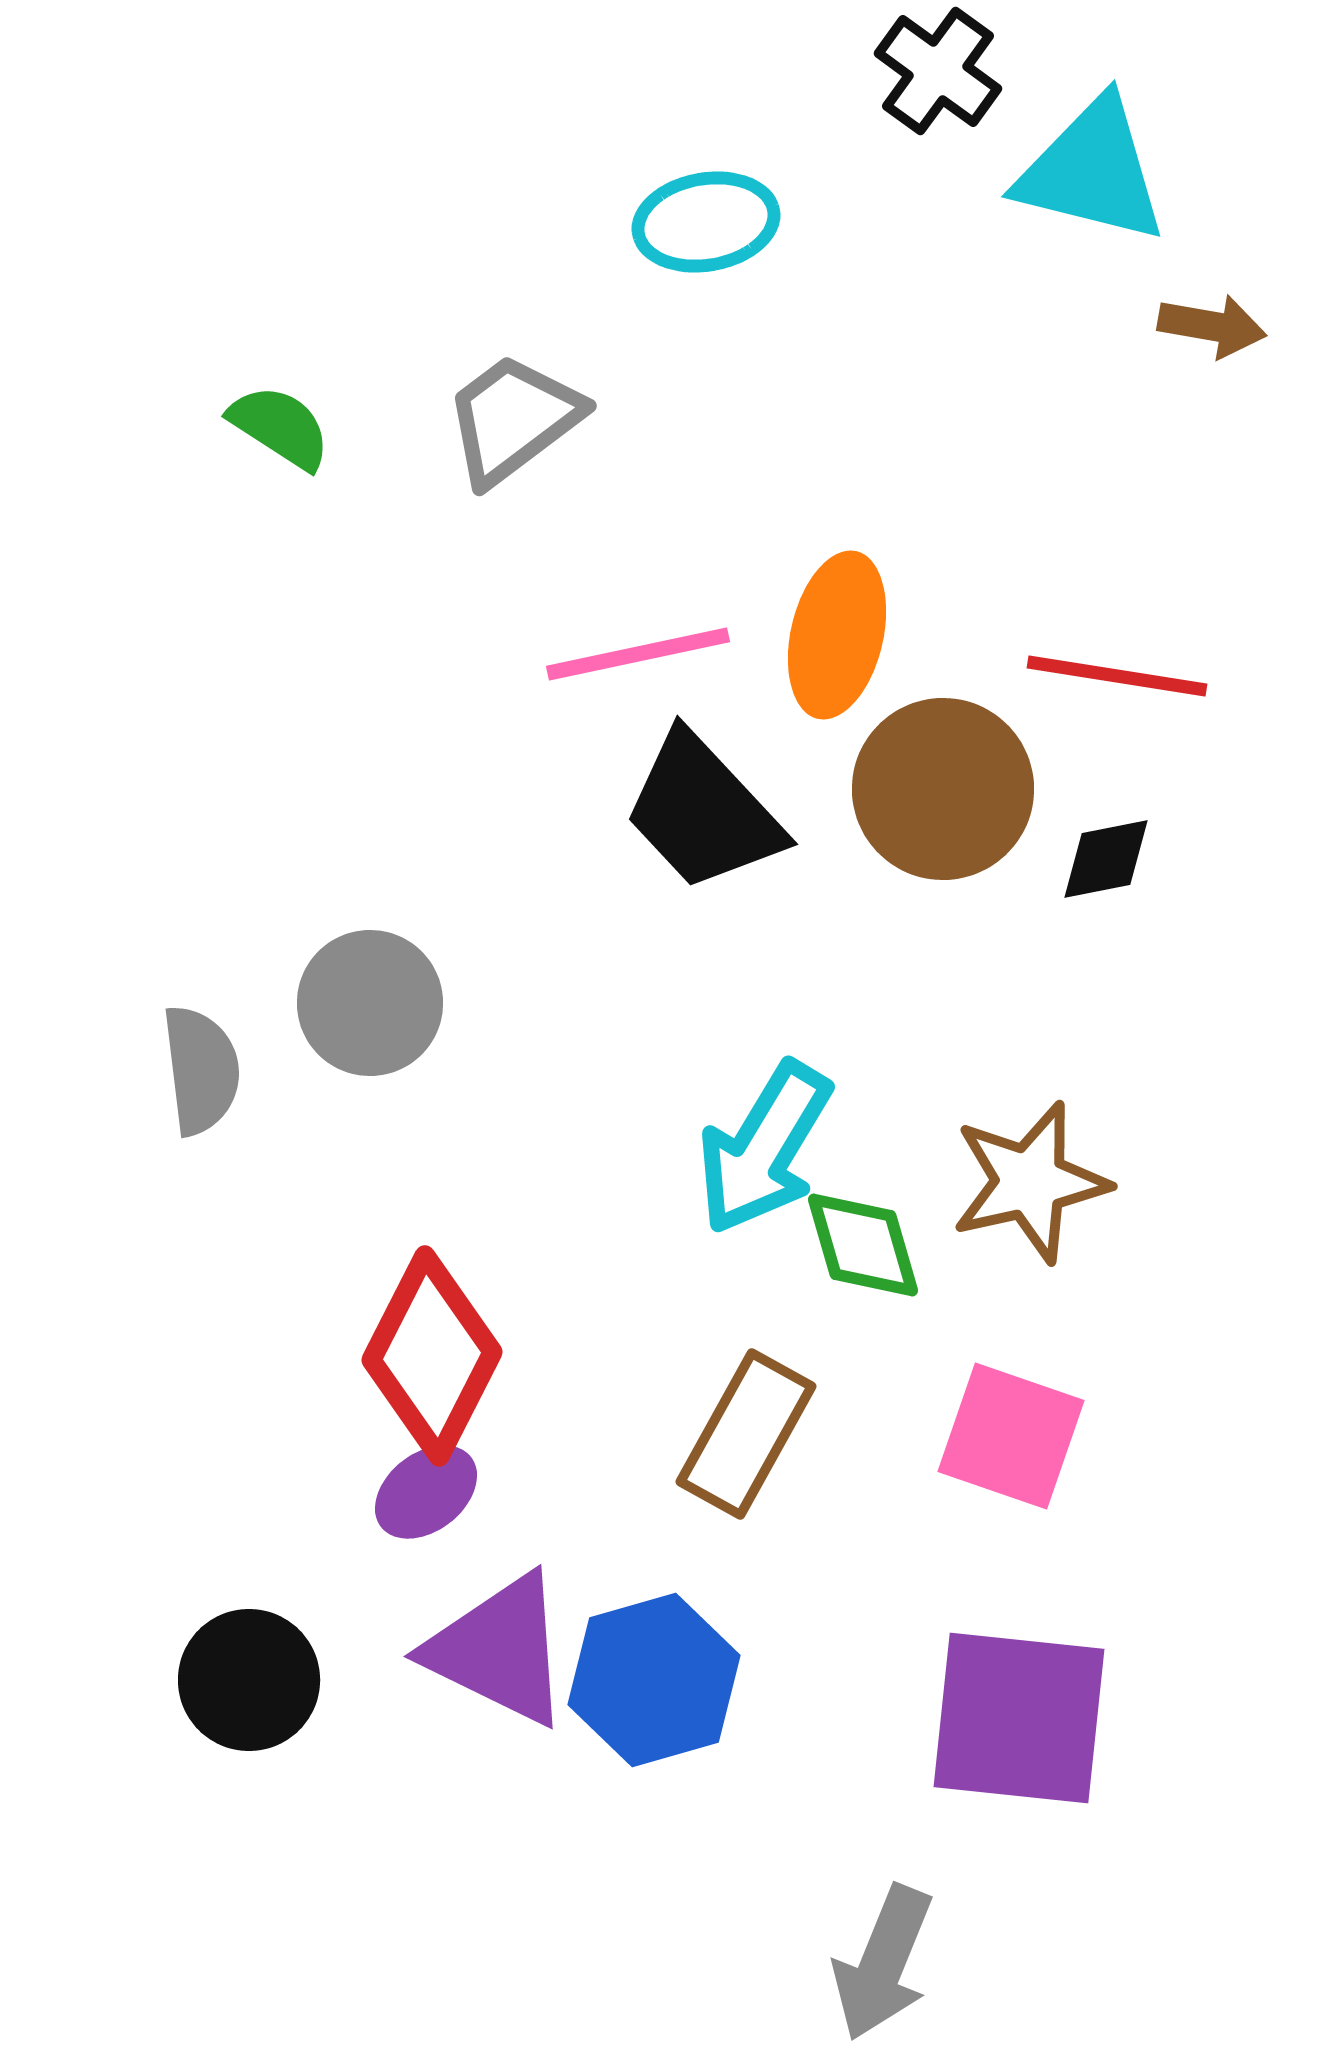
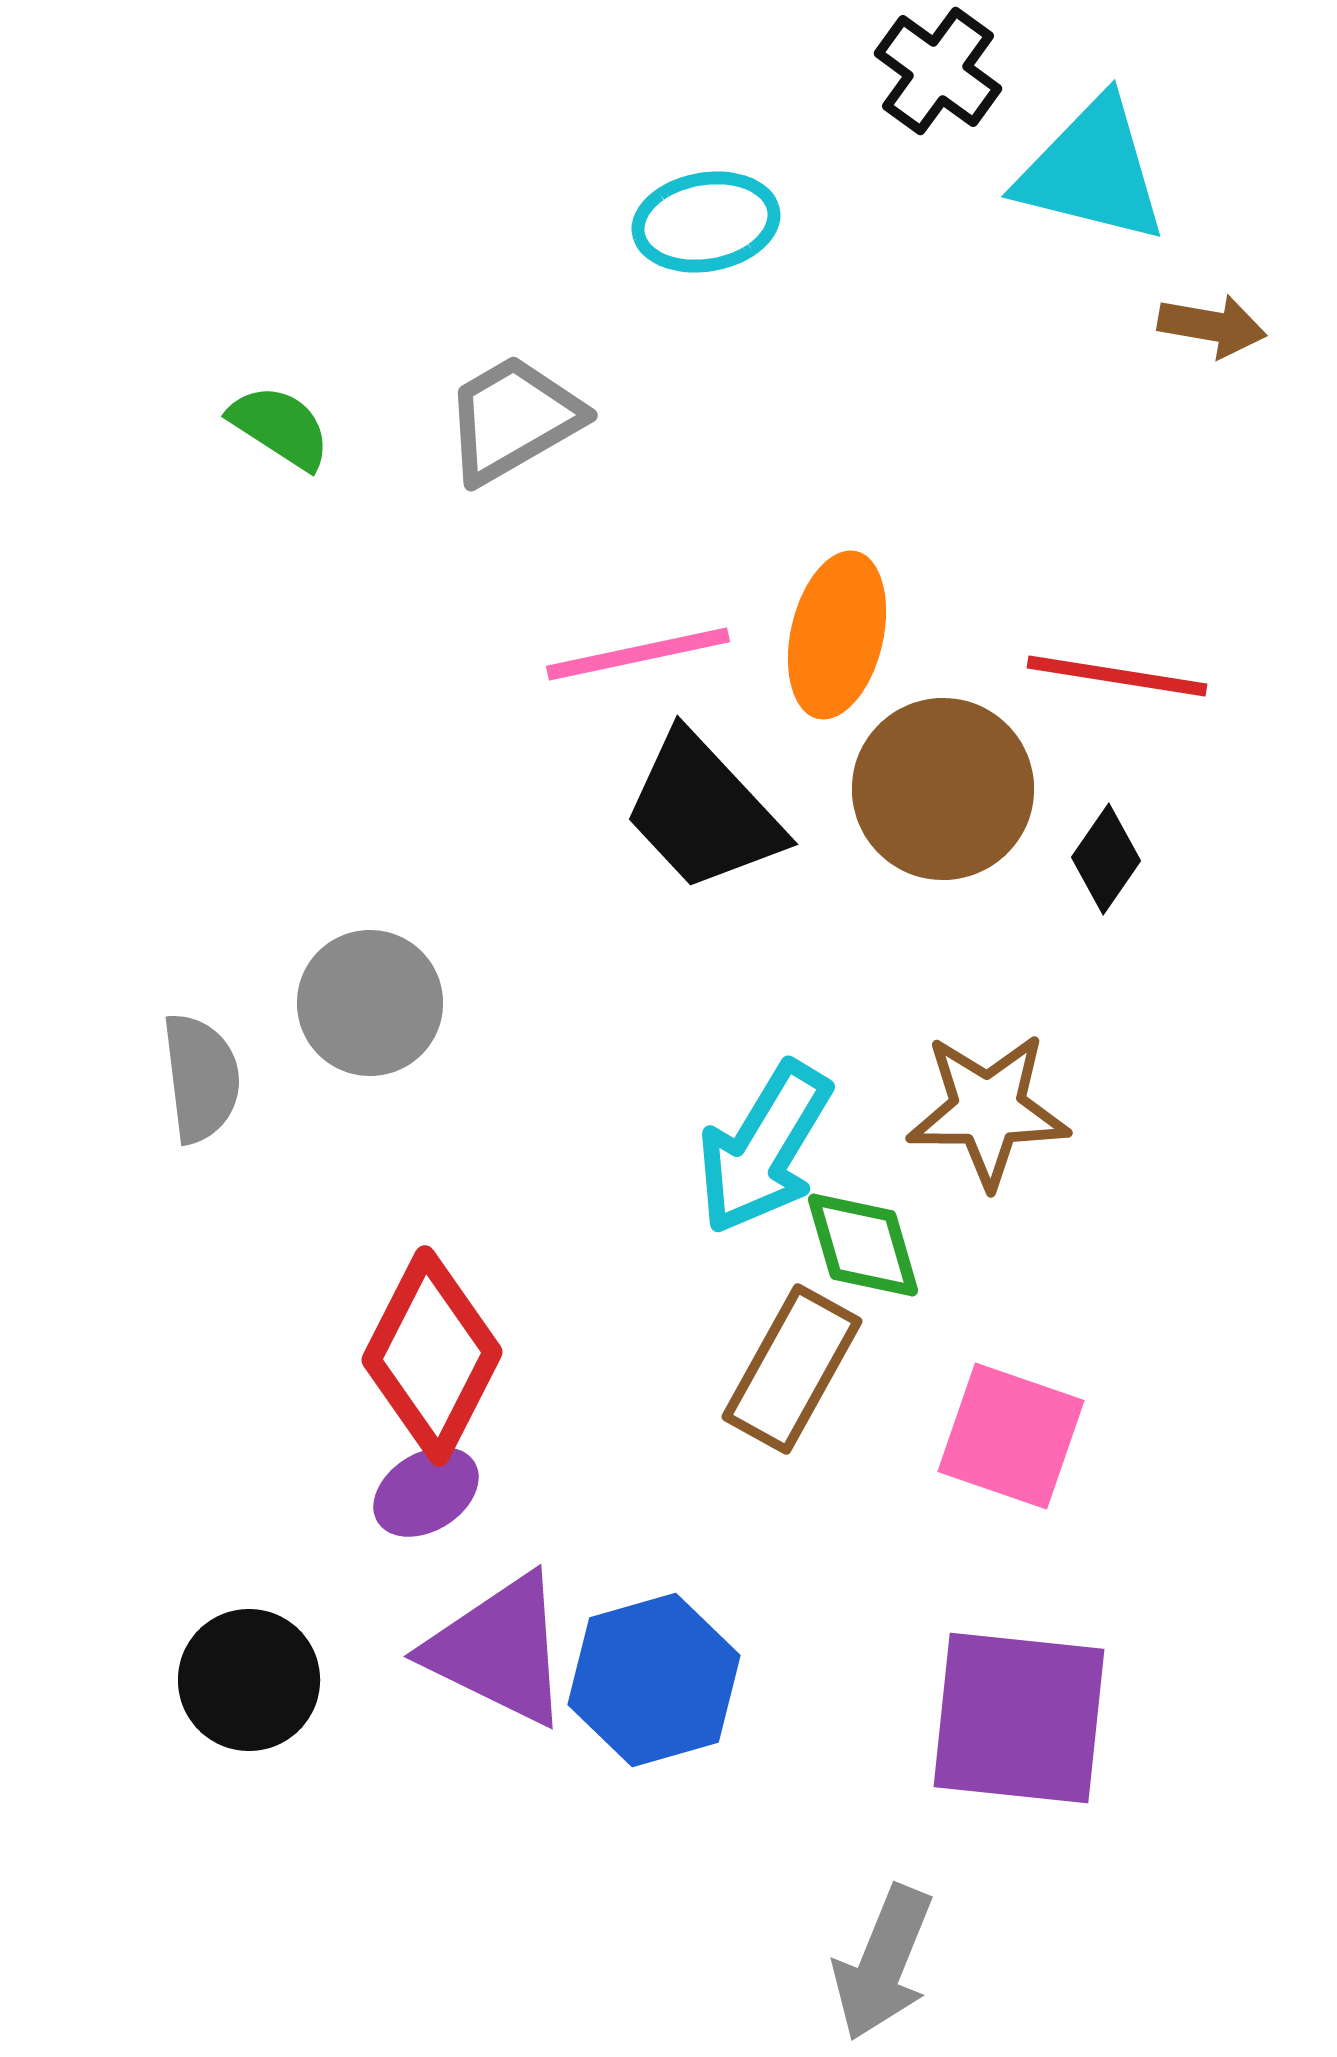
gray trapezoid: rotated 7 degrees clockwise
black diamond: rotated 44 degrees counterclockwise
gray semicircle: moved 8 px down
brown star: moved 42 px left, 72 px up; rotated 13 degrees clockwise
brown rectangle: moved 46 px right, 65 px up
purple ellipse: rotated 6 degrees clockwise
